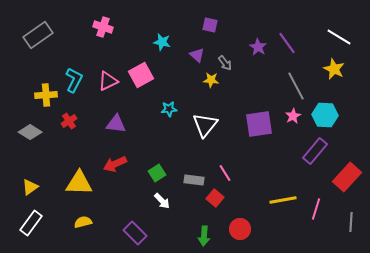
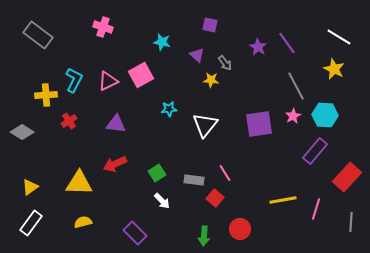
gray rectangle at (38, 35): rotated 72 degrees clockwise
gray diamond at (30, 132): moved 8 px left
